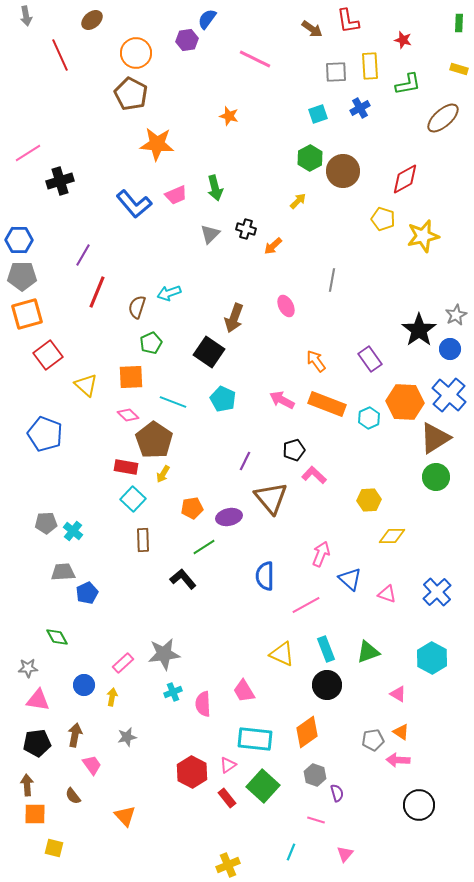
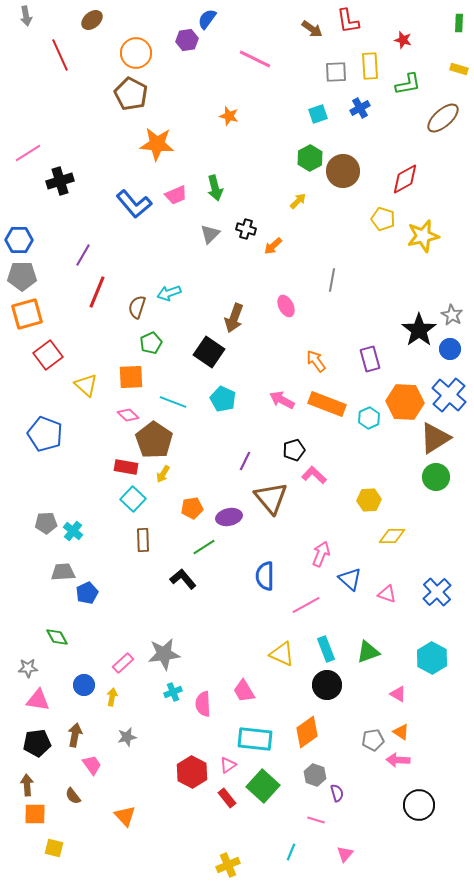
gray star at (456, 315): moved 4 px left; rotated 15 degrees counterclockwise
purple rectangle at (370, 359): rotated 20 degrees clockwise
